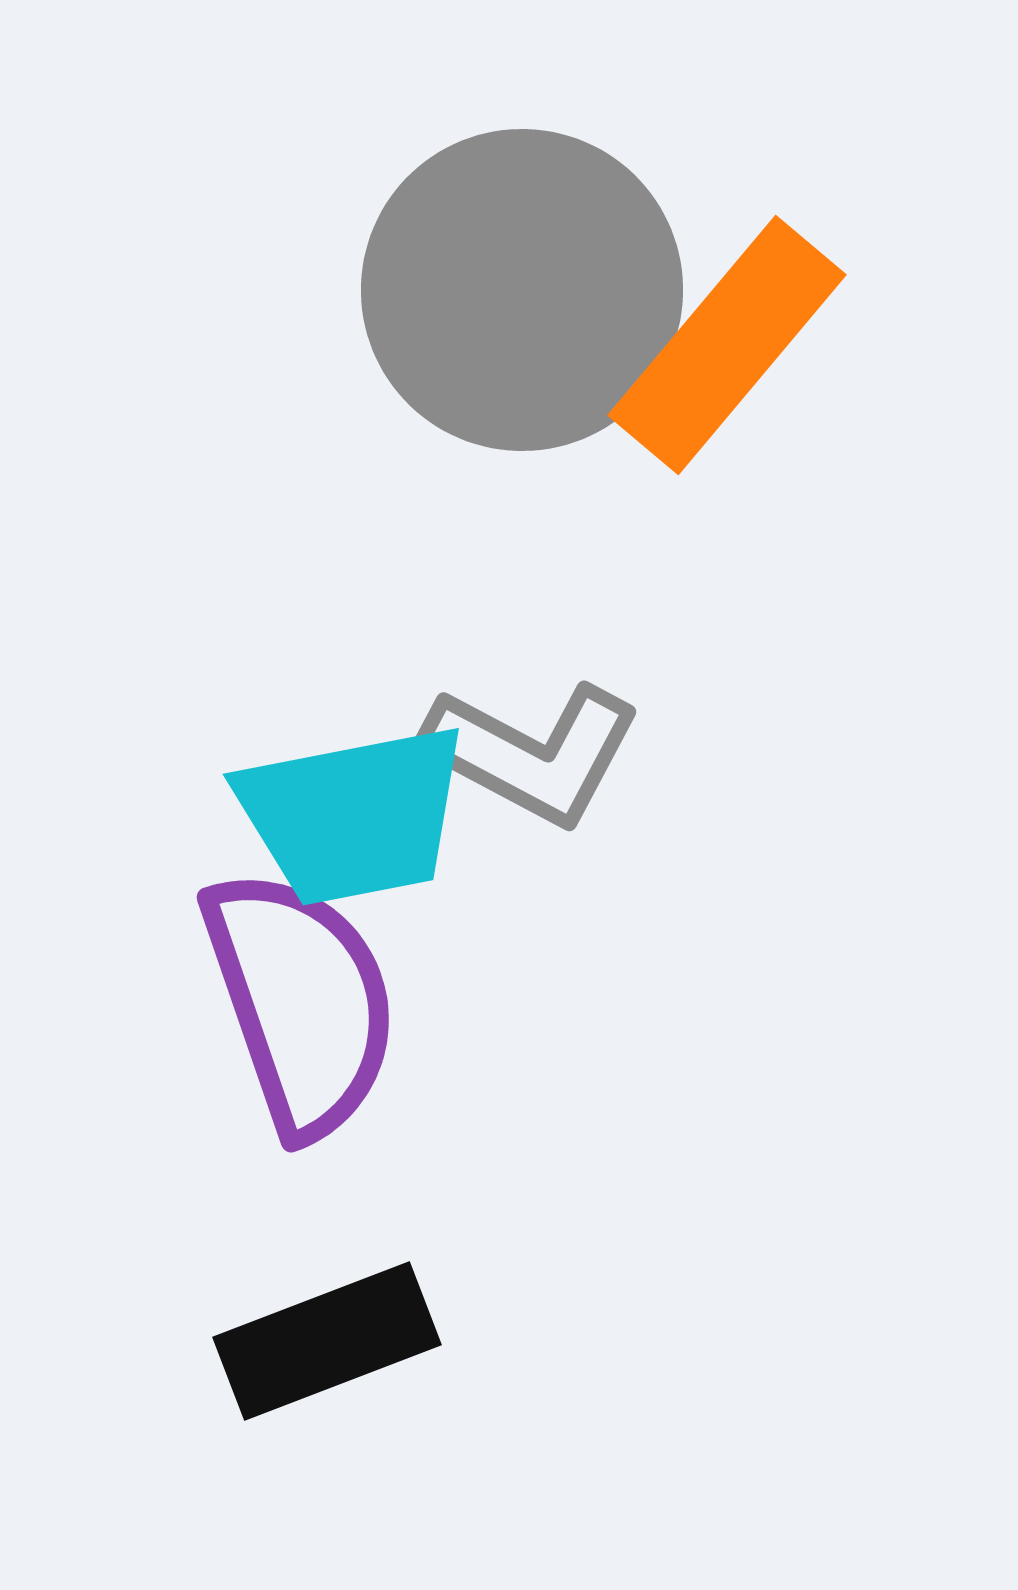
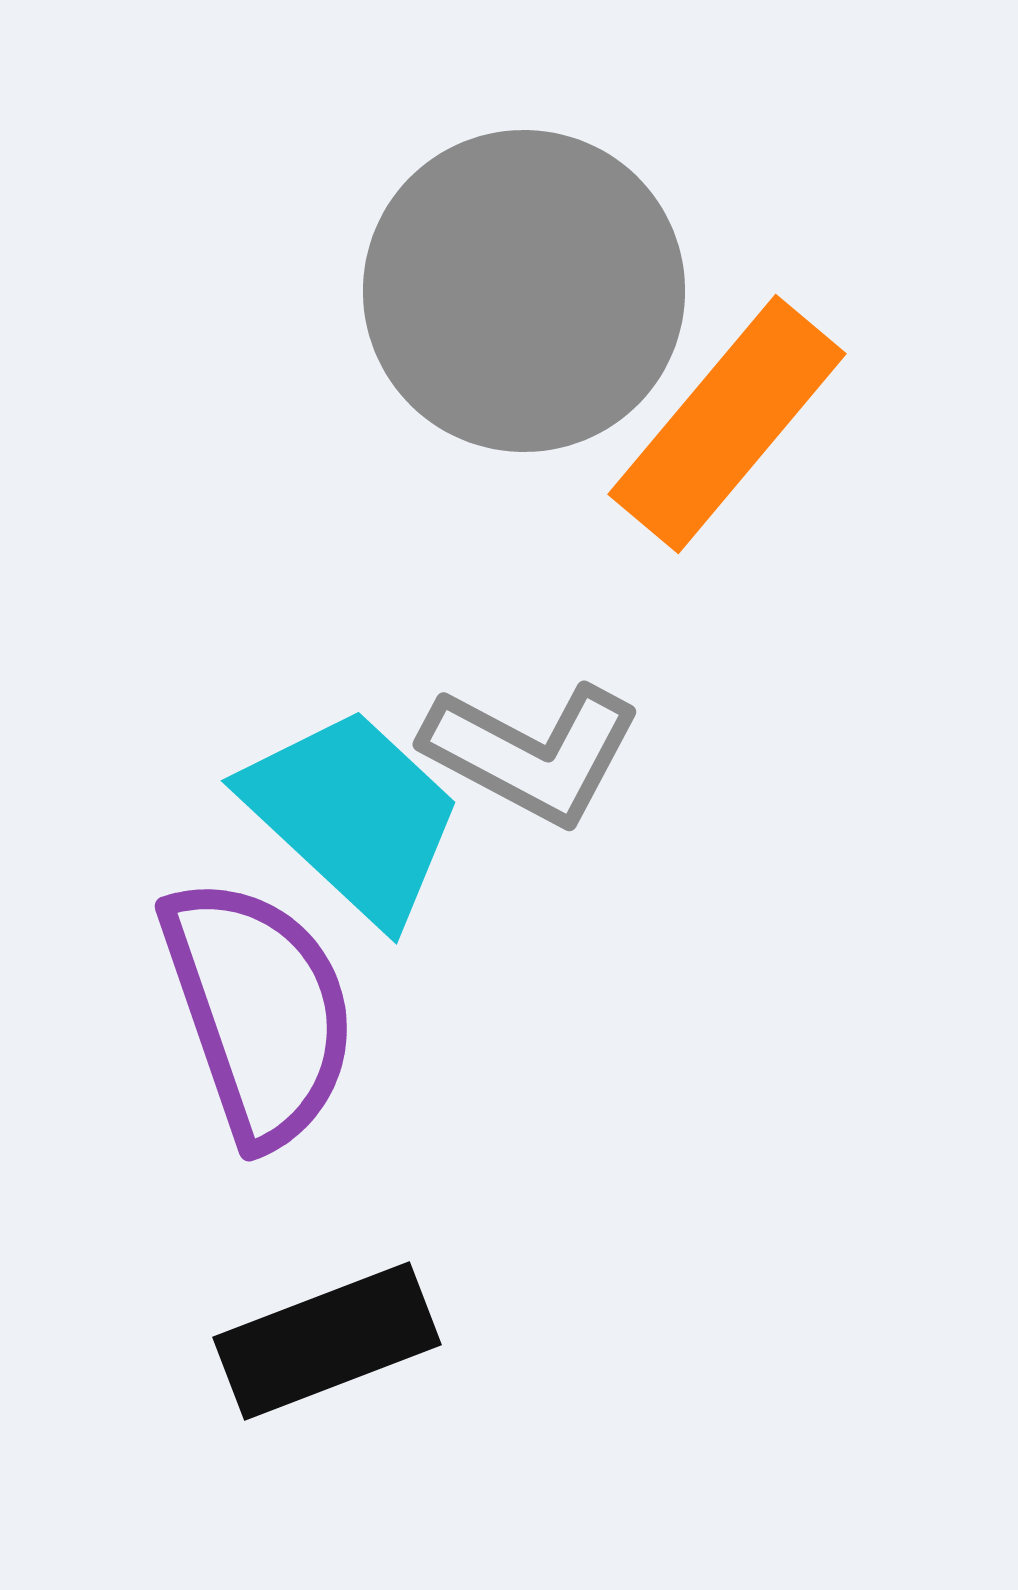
gray circle: moved 2 px right, 1 px down
orange rectangle: moved 79 px down
cyan trapezoid: rotated 126 degrees counterclockwise
purple semicircle: moved 42 px left, 9 px down
